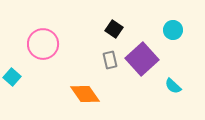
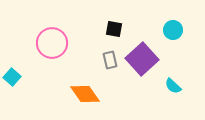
black square: rotated 24 degrees counterclockwise
pink circle: moved 9 px right, 1 px up
